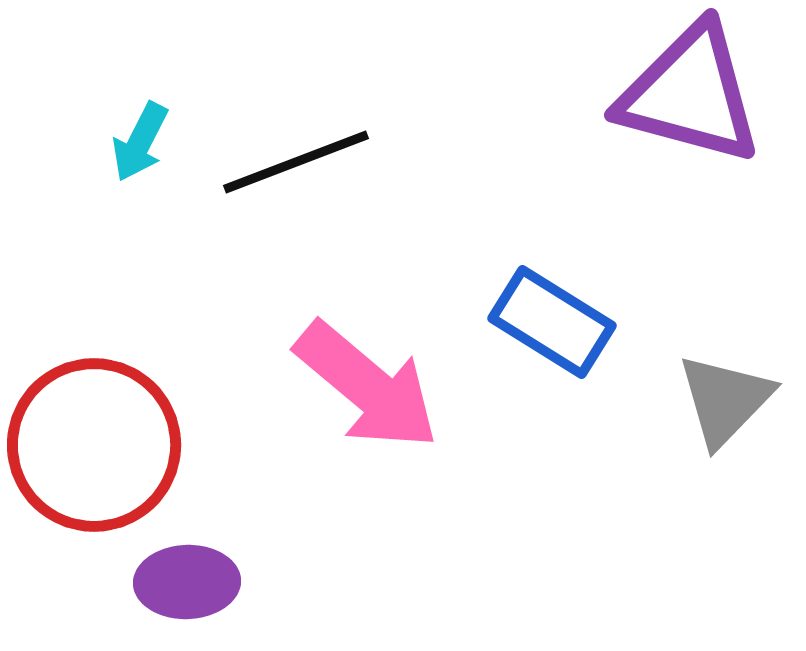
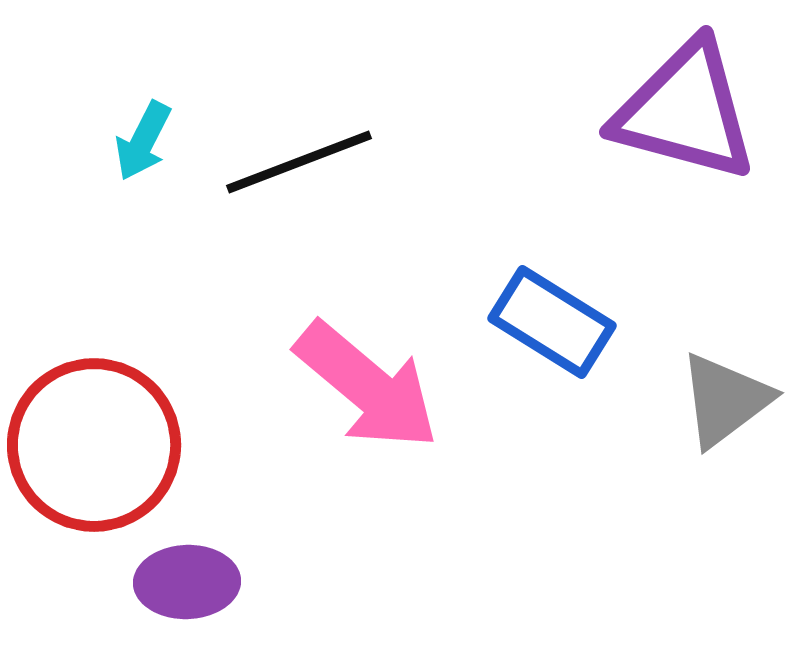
purple triangle: moved 5 px left, 17 px down
cyan arrow: moved 3 px right, 1 px up
black line: moved 3 px right
gray triangle: rotated 9 degrees clockwise
